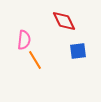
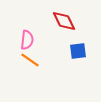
pink semicircle: moved 3 px right
orange line: moved 5 px left; rotated 24 degrees counterclockwise
